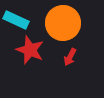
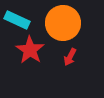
cyan rectangle: moved 1 px right
red star: rotated 12 degrees clockwise
